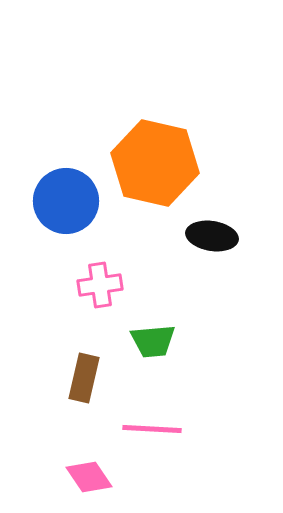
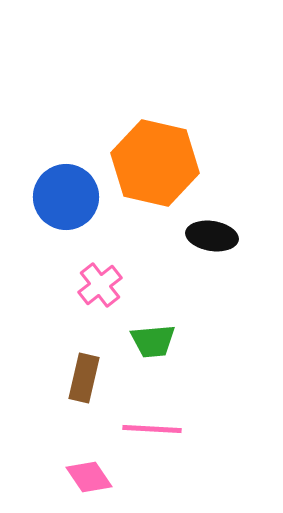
blue circle: moved 4 px up
pink cross: rotated 30 degrees counterclockwise
